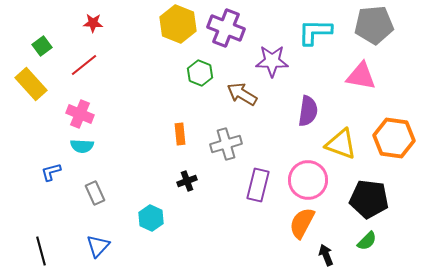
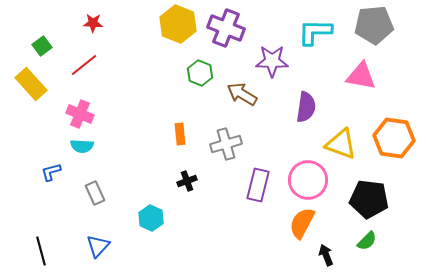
purple semicircle: moved 2 px left, 4 px up
